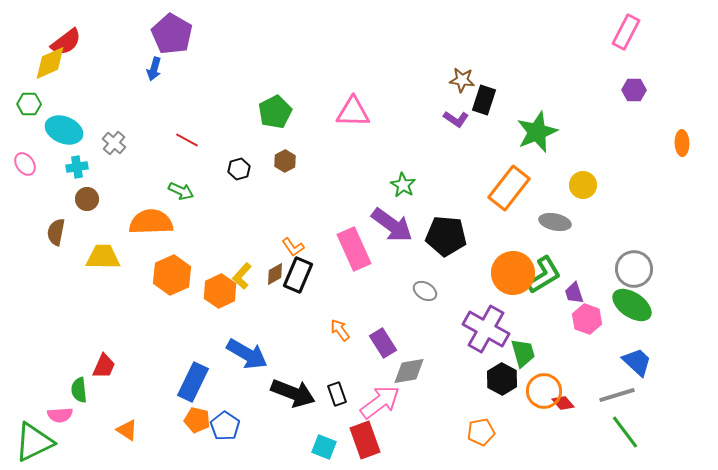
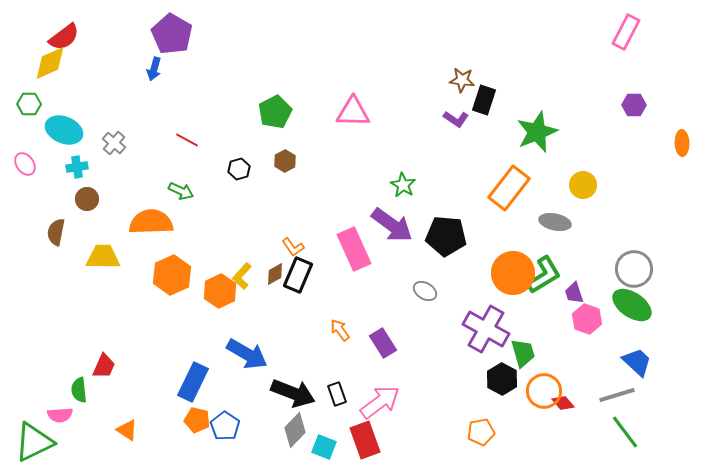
red semicircle at (66, 42): moved 2 px left, 5 px up
purple hexagon at (634, 90): moved 15 px down
gray diamond at (409, 371): moved 114 px left, 59 px down; rotated 36 degrees counterclockwise
